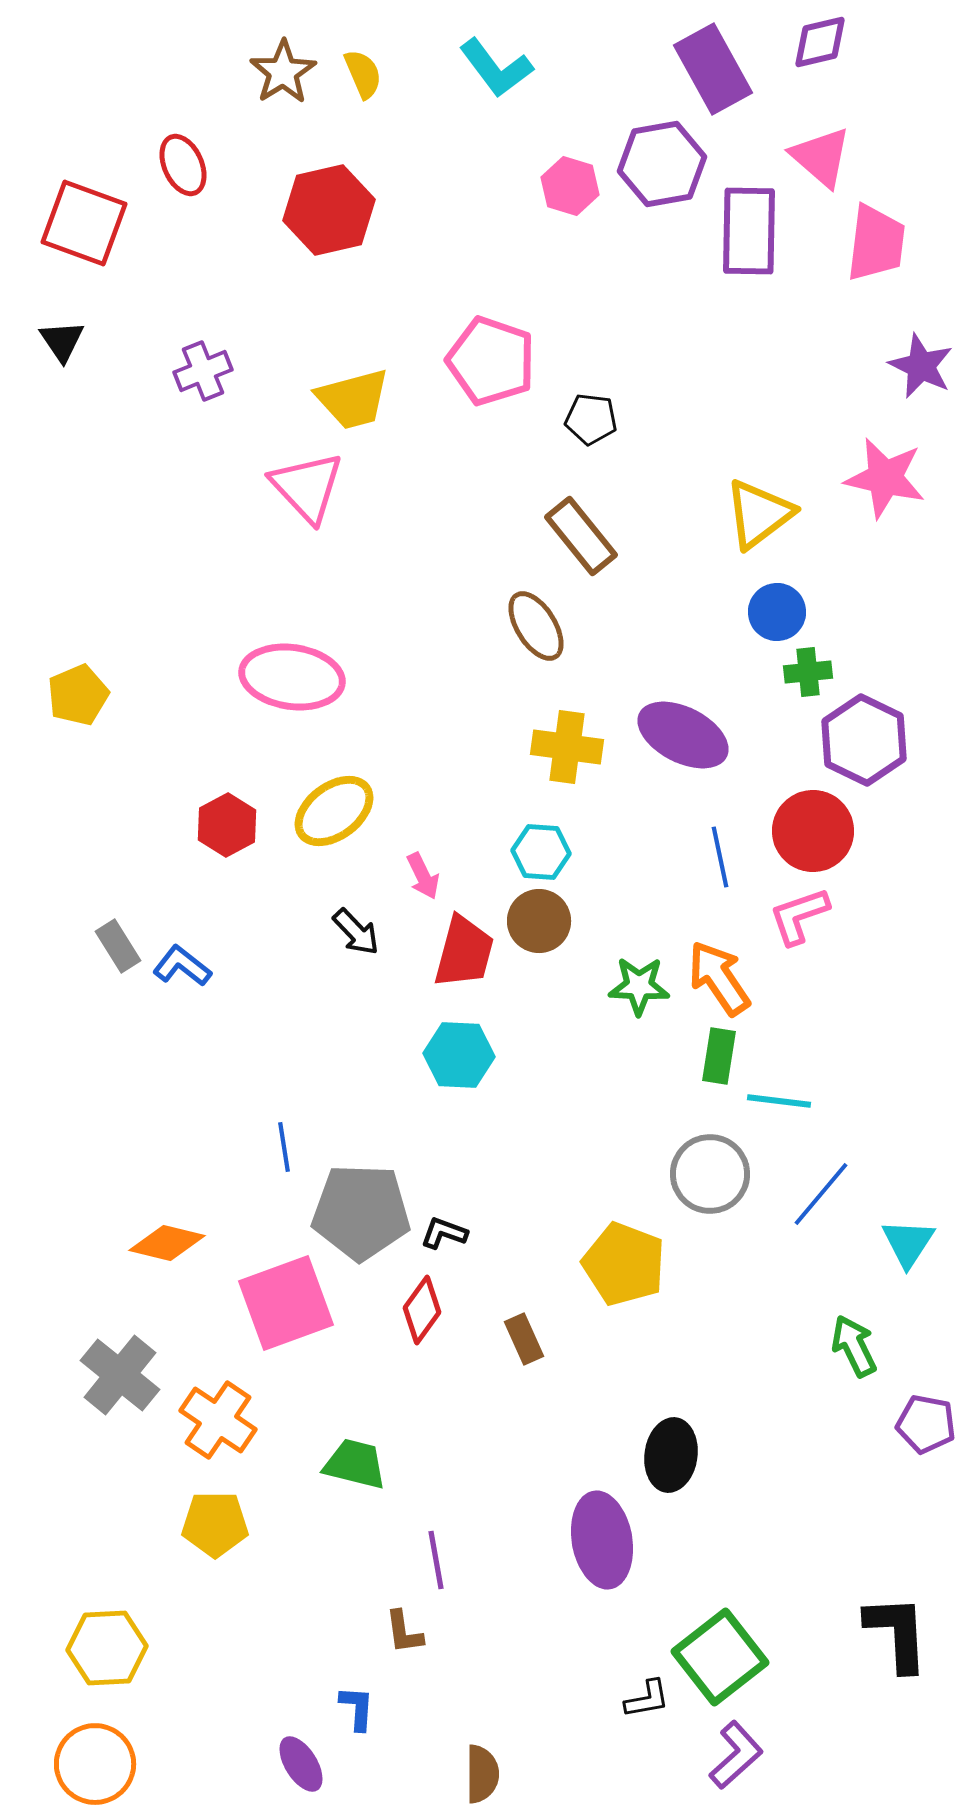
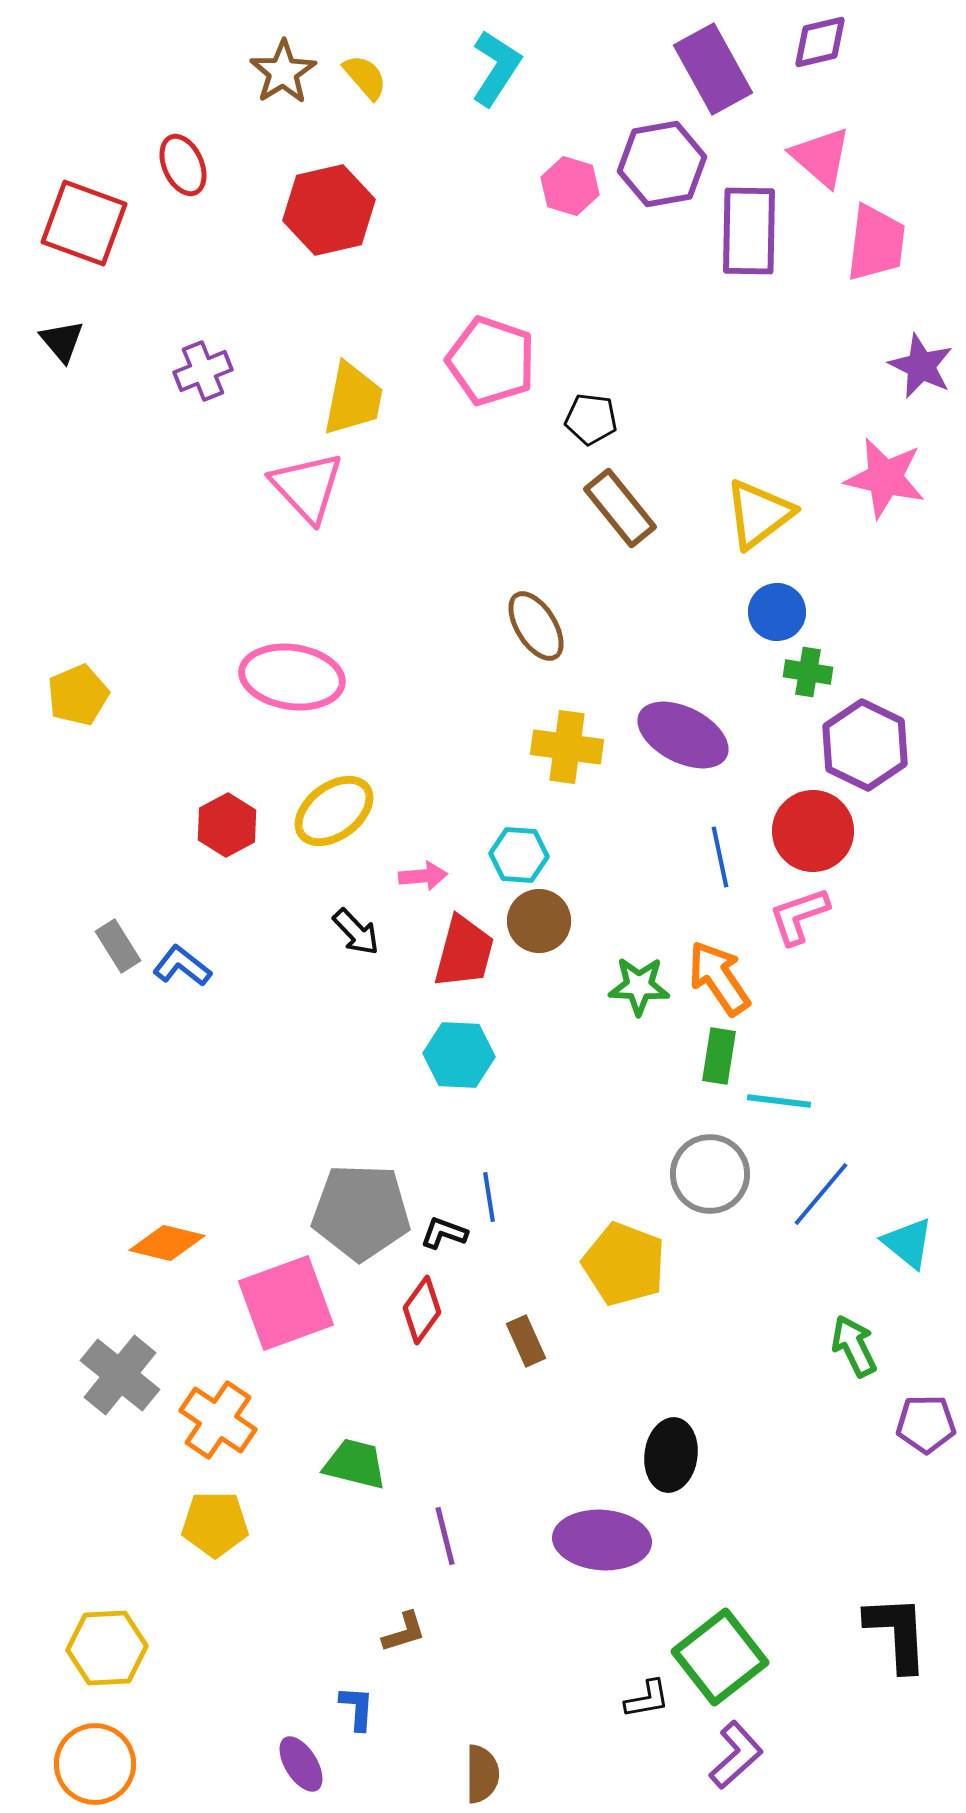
cyan L-shape at (496, 68): rotated 110 degrees counterclockwise
yellow semicircle at (363, 74): moved 2 px right, 3 px down; rotated 18 degrees counterclockwise
black triangle at (62, 341): rotated 6 degrees counterclockwise
yellow trapezoid at (353, 399): rotated 64 degrees counterclockwise
brown rectangle at (581, 536): moved 39 px right, 28 px up
green cross at (808, 672): rotated 15 degrees clockwise
purple hexagon at (864, 740): moved 1 px right, 5 px down
cyan hexagon at (541, 852): moved 22 px left, 3 px down
pink arrow at (423, 876): rotated 69 degrees counterclockwise
blue line at (284, 1147): moved 205 px right, 50 px down
cyan triangle at (908, 1243): rotated 24 degrees counterclockwise
brown rectangle at (524, 1339): moved 2 px right, 2 px down
purple pentagon at (926, 1424): rotated 12 degrees counterclockwise
purple ellipse at (602, 1540): rotated 76 degrees counterclockwise
purple line at (436, 1560): moved 9 px right, 24 px up; rotated 4 degrees counterclockwise
brown L-shape at (404, 1632): rotated 99 degrees counterclockwise
